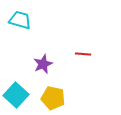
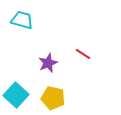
cyan trapezoid: moved 2 px right
red line: rotated 28 degrees clockwise
purple star: moved 5 px right, 1 px up
